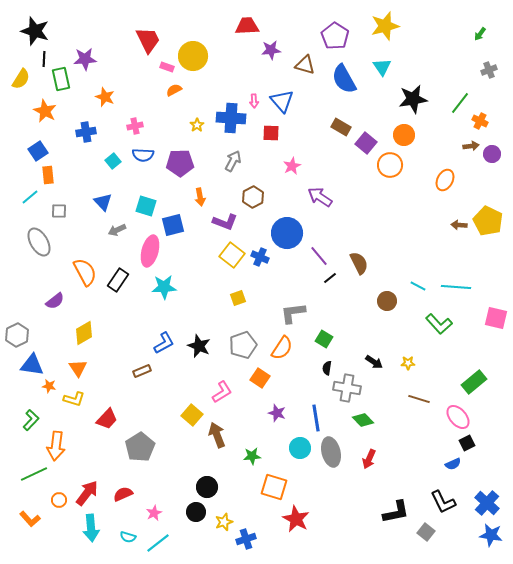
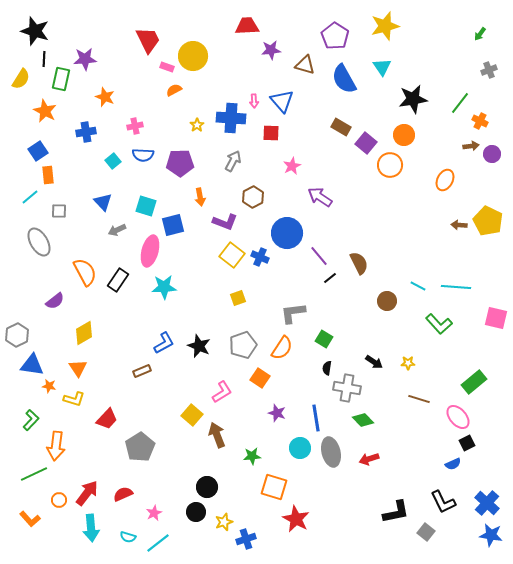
green rectangle at (61, 79): rotated 25 degrees clockwise
red arrow at (369, 459): rotated 48 degrees clockwise
